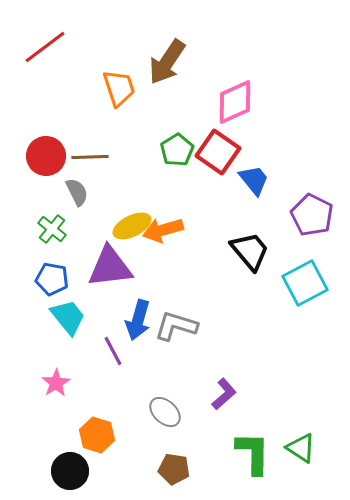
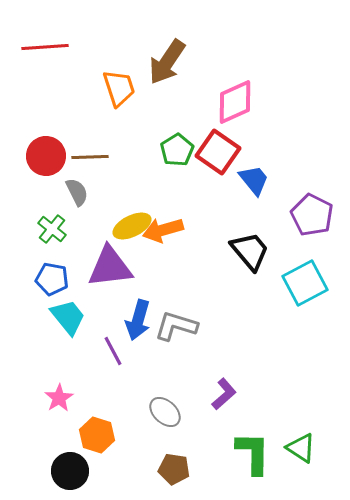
red line: rotated 33 degrees clockwise
pink star: moved 3 px right, 15 px down
